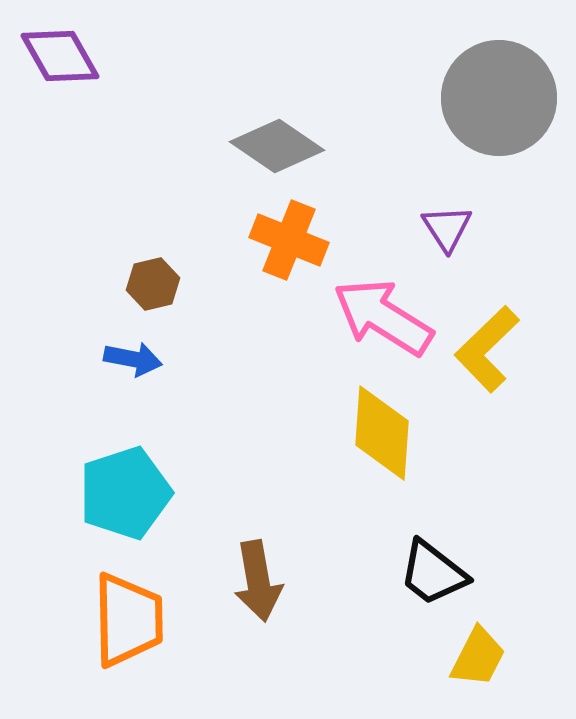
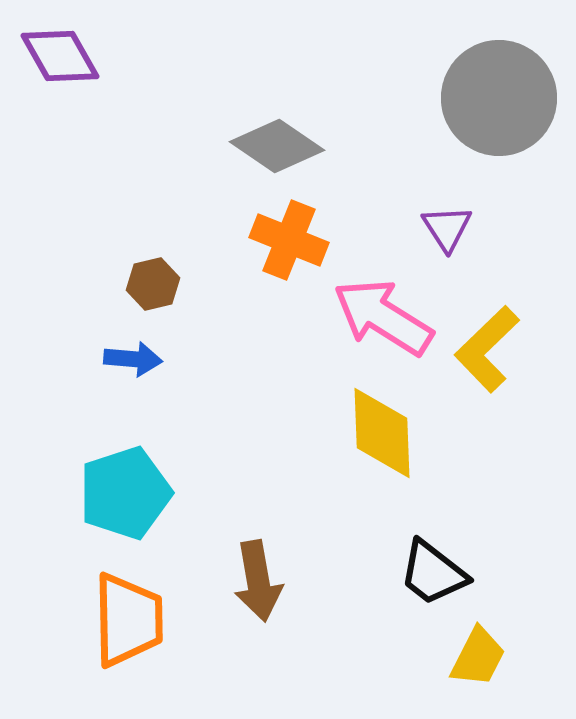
blue arrow: rotated 6 degrees counterclockwise
yellow diamond: rotated 6 degrees counterclockwise
